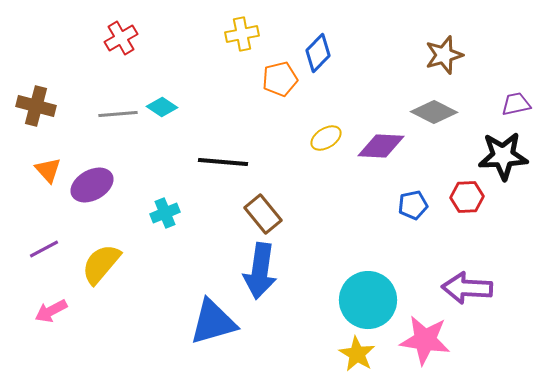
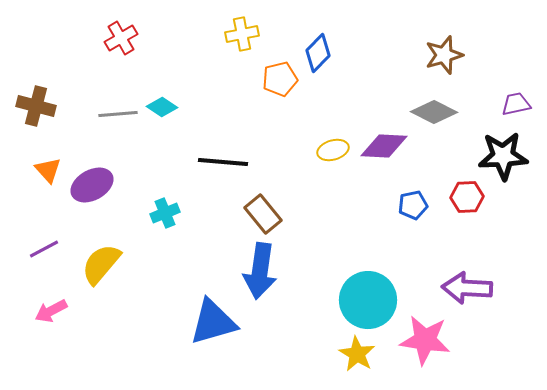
yellow ellipse: moved 7 px right, 12 px down; rotated 16 degrees clockwise
purple diamond: moved 3 px right
